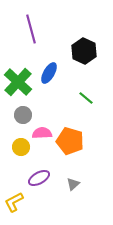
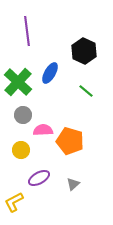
purple line: moved 4 px left, 2 px down; rotated 8 degrees clockwise
blue ellipse: moved 1 px right
green line: moved 7 px up
pink semicircle: moved 1 px right, 3 px up
yellow circle: moved 3 px down
